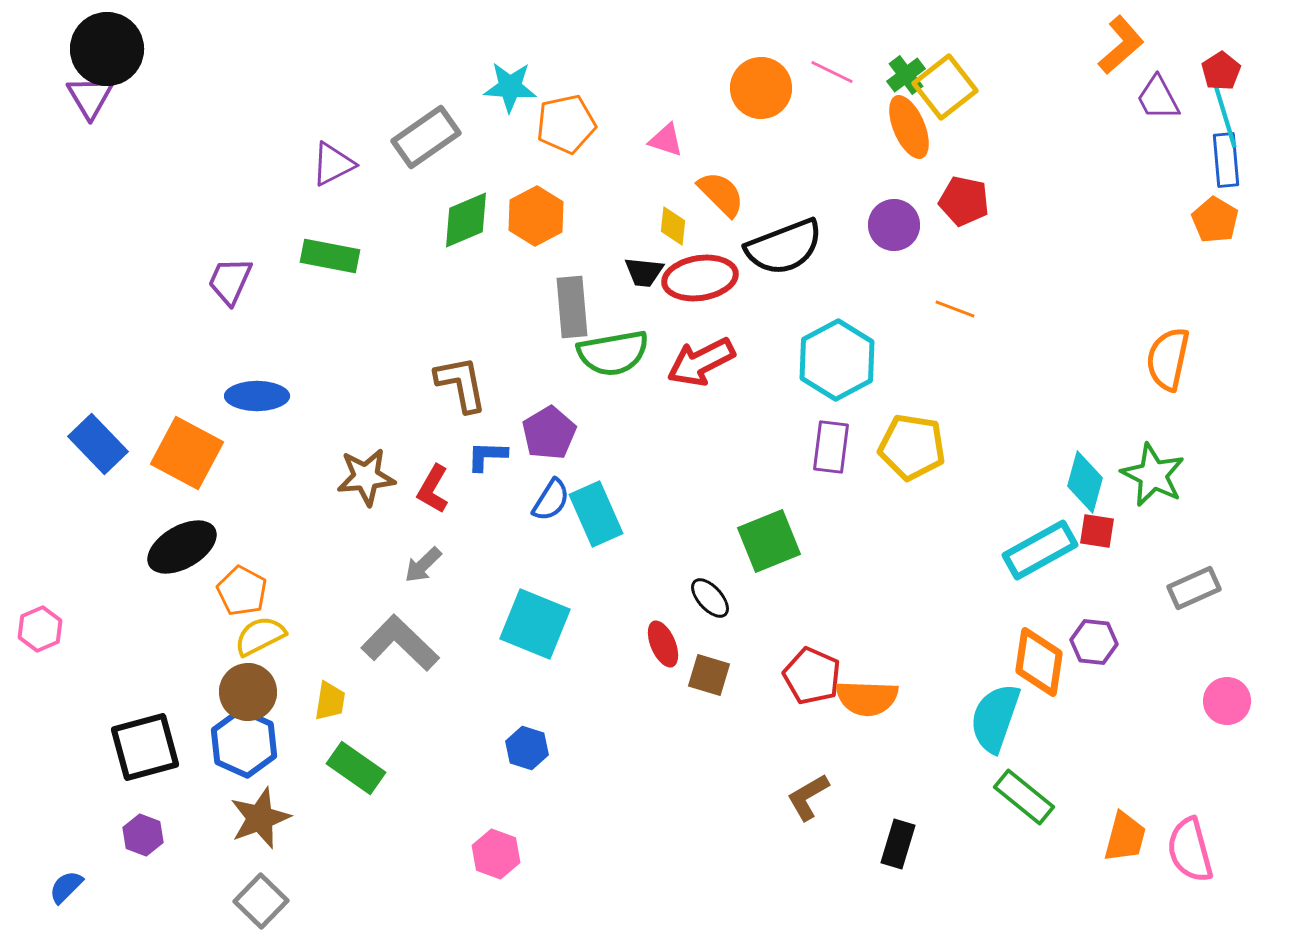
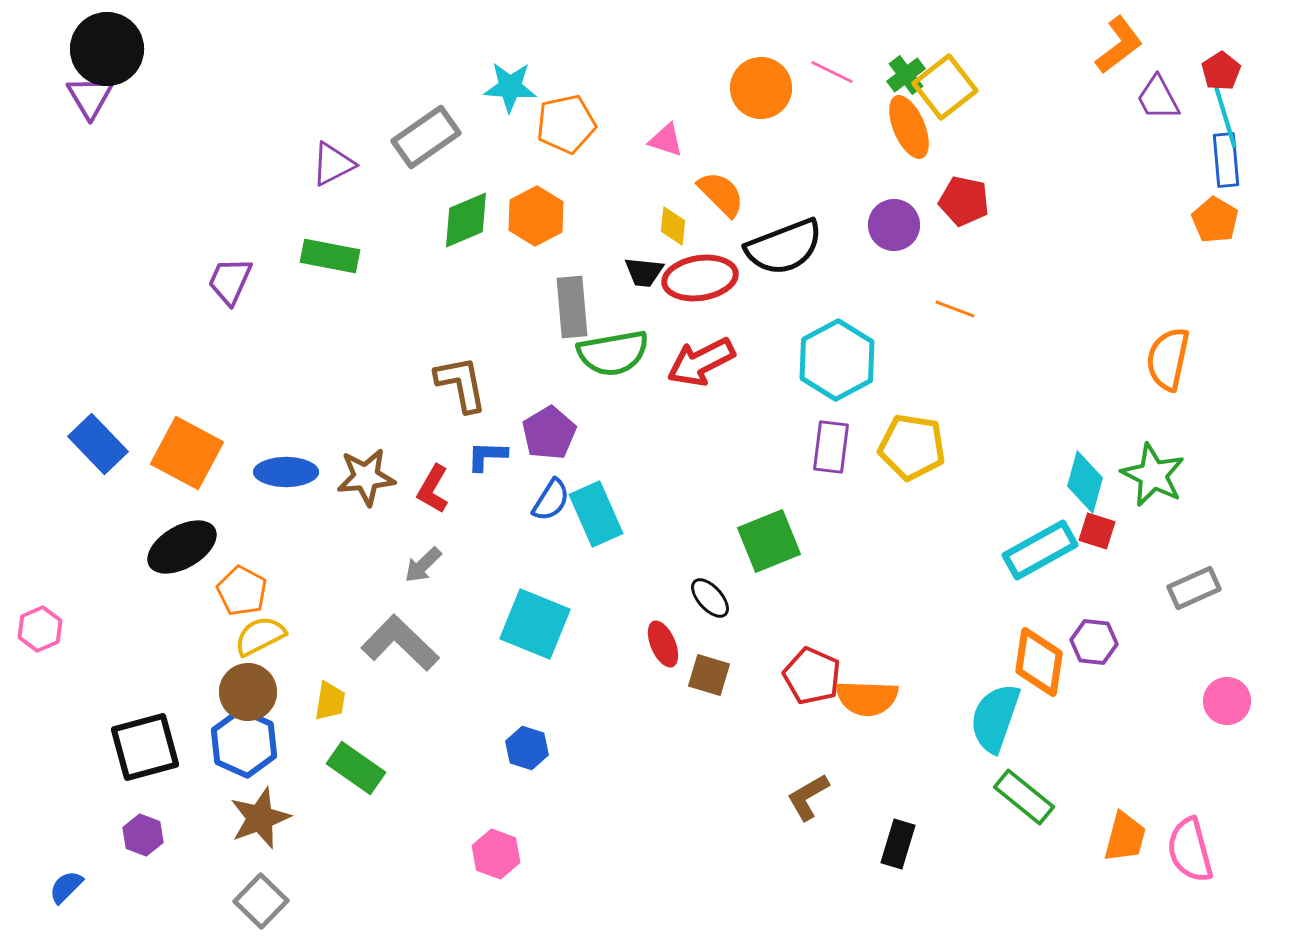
orange L-shape at (1121, 45): moved 2 px left; rotated 4 degrees clockwise
blue ellipse at (257, 396): moved 29 px right, 76 px down
red square at (1097, 531): rotated 9 degrees clockwise
